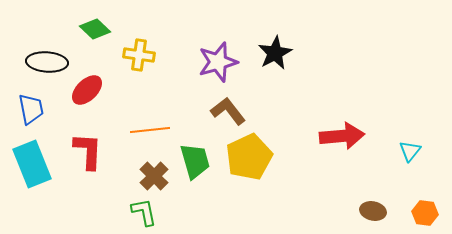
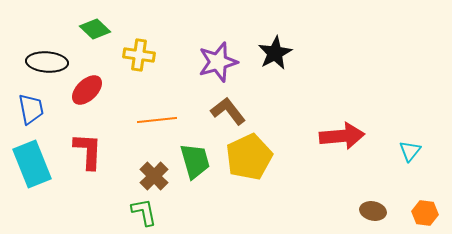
orange line: moved 7 px right, 10 px up
